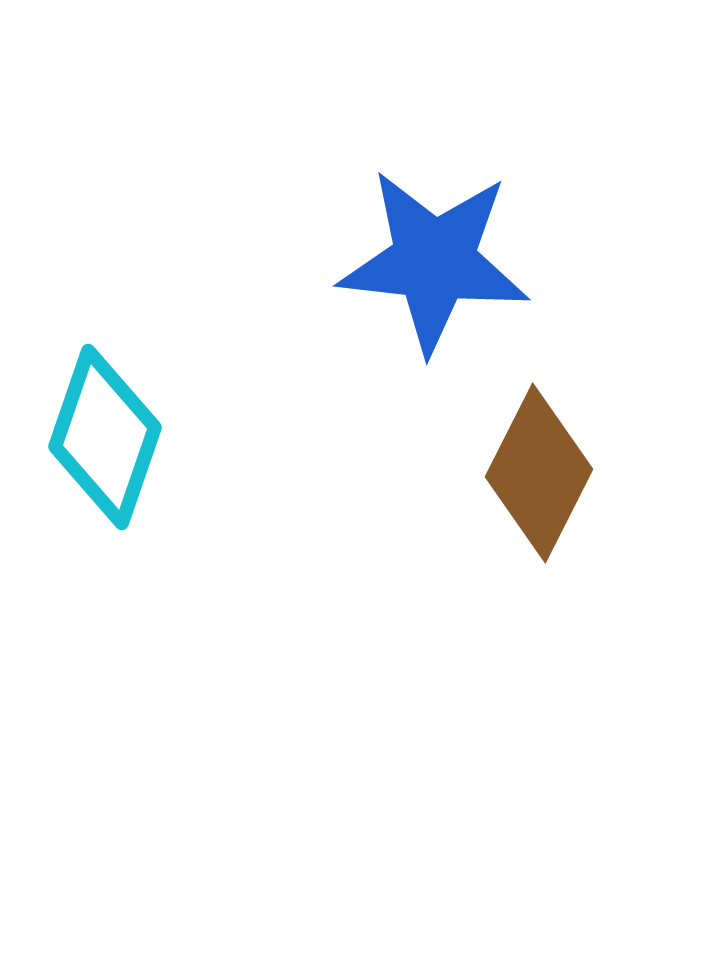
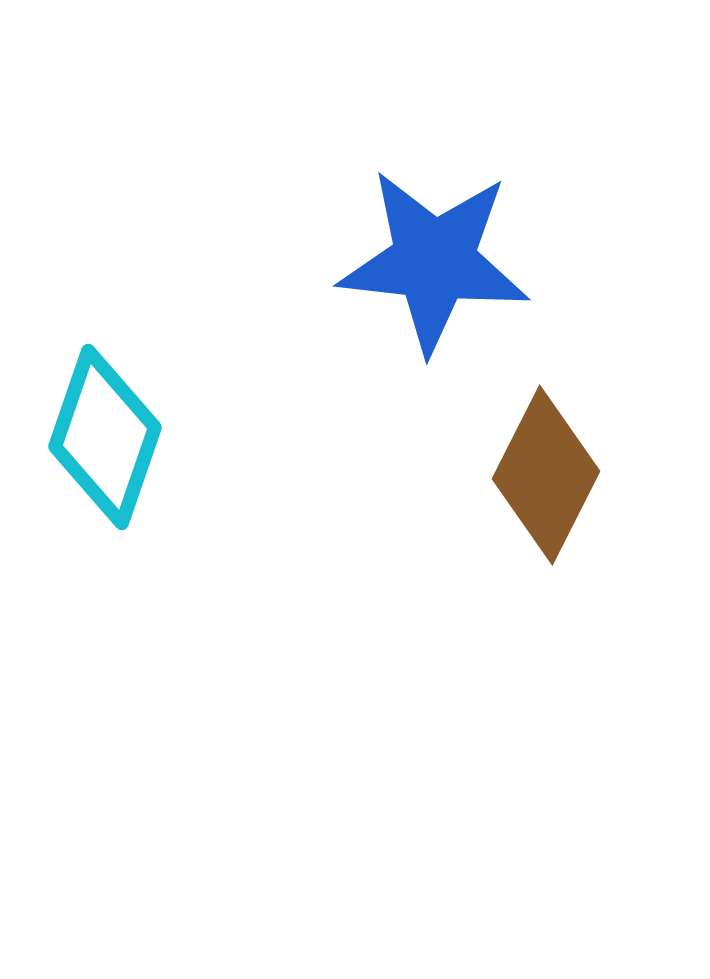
brown diamond: moved 7 px right, 2 px down
